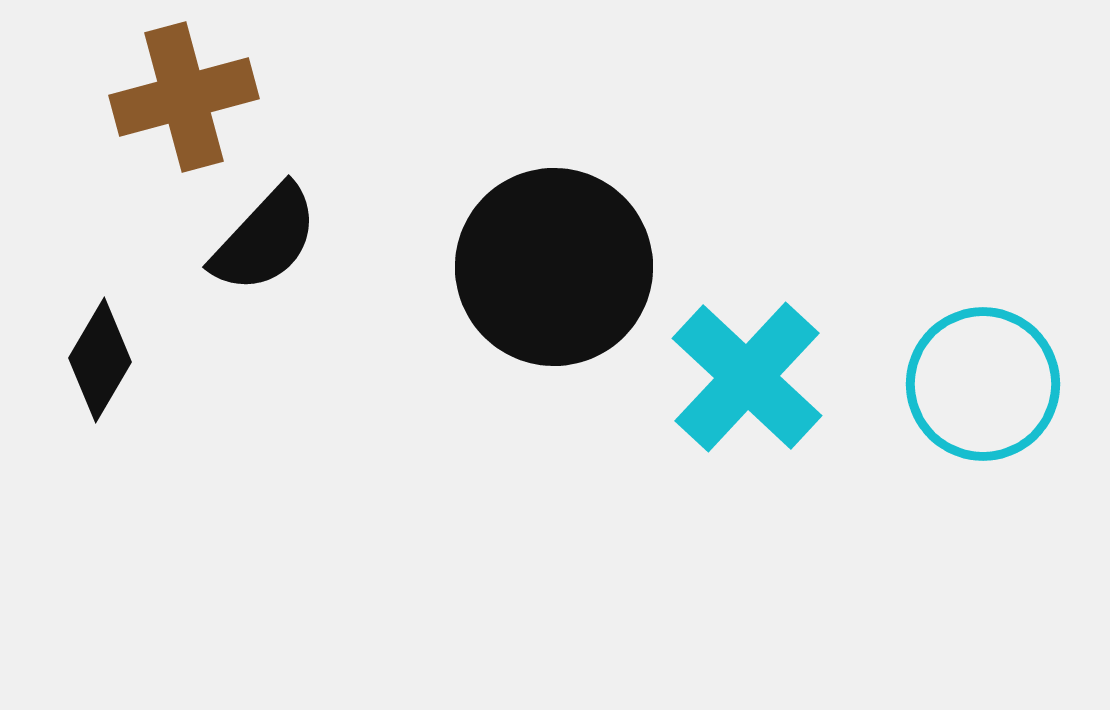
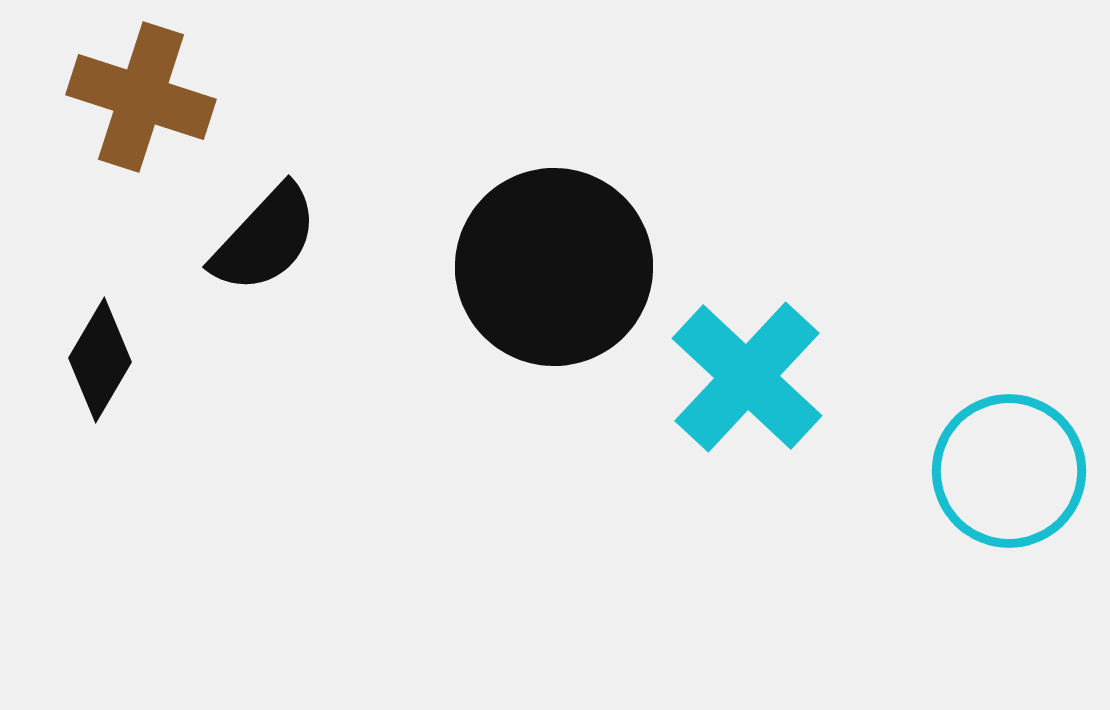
brown cross: moved 43 px left; rotated 33 degrees clockwise
cyan circle: moved 26 px right, 87 px down
